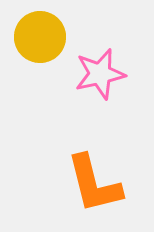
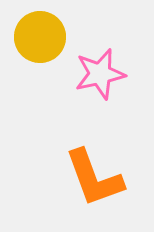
orange L-shape: moved 6 px up; rotated 6 degrees counterclockwise
